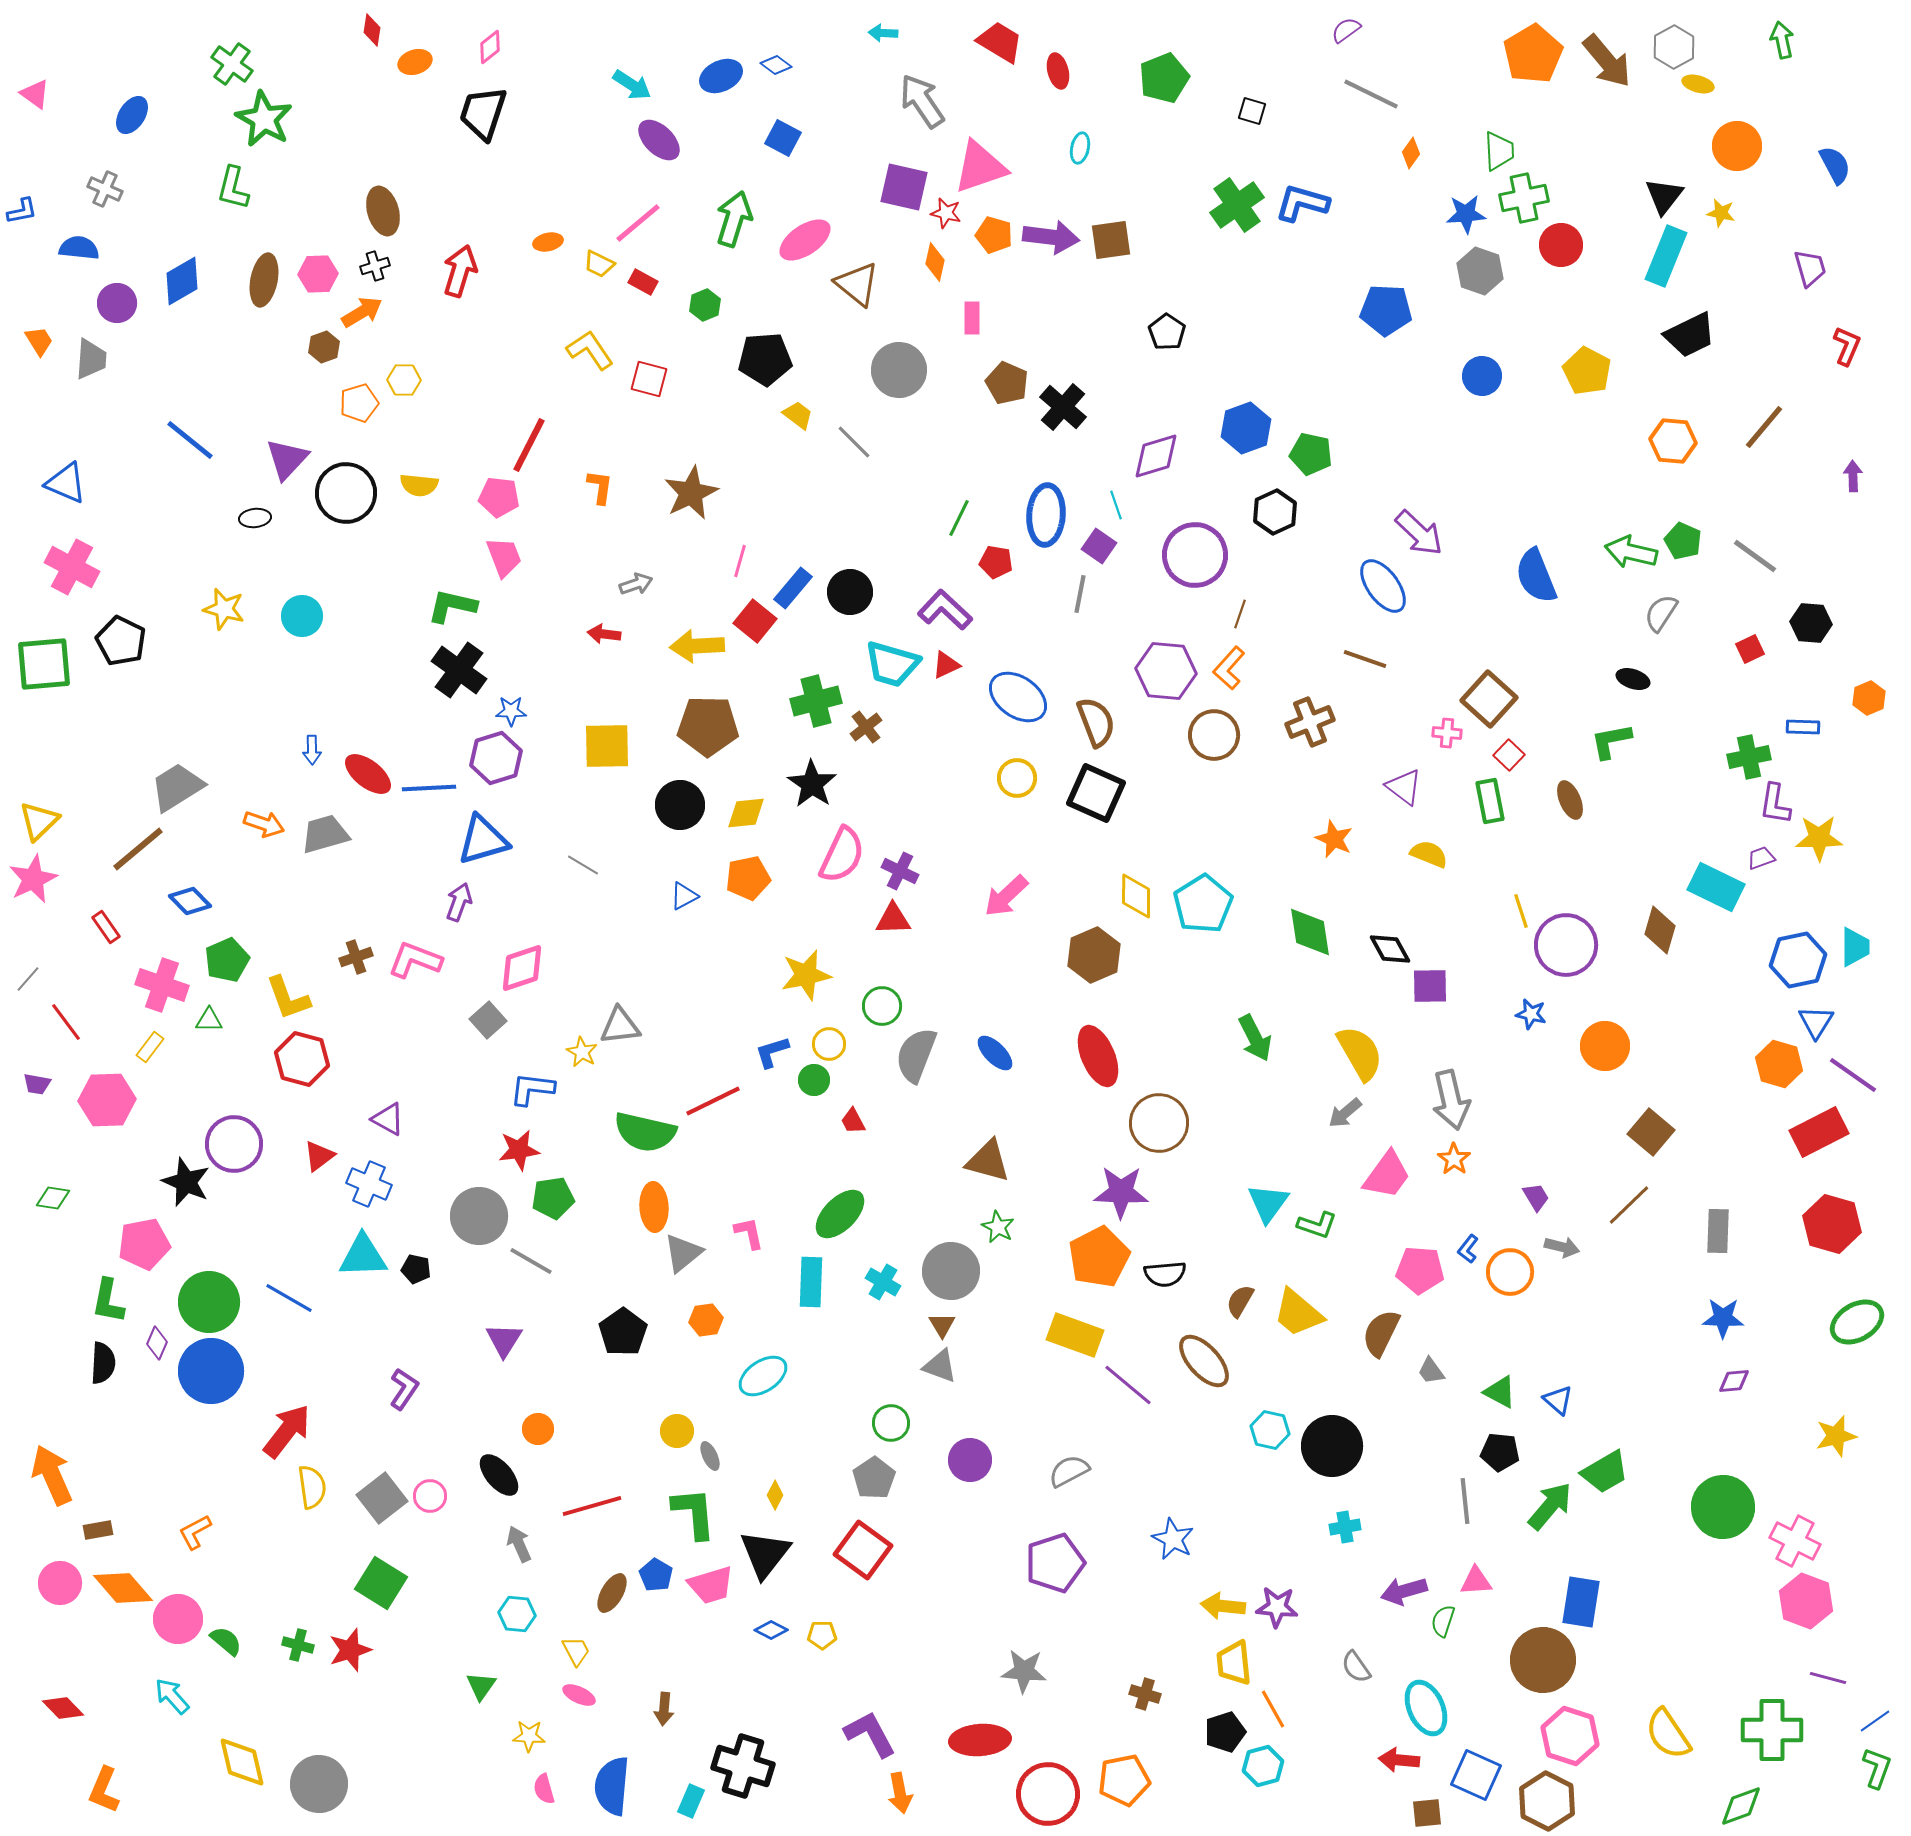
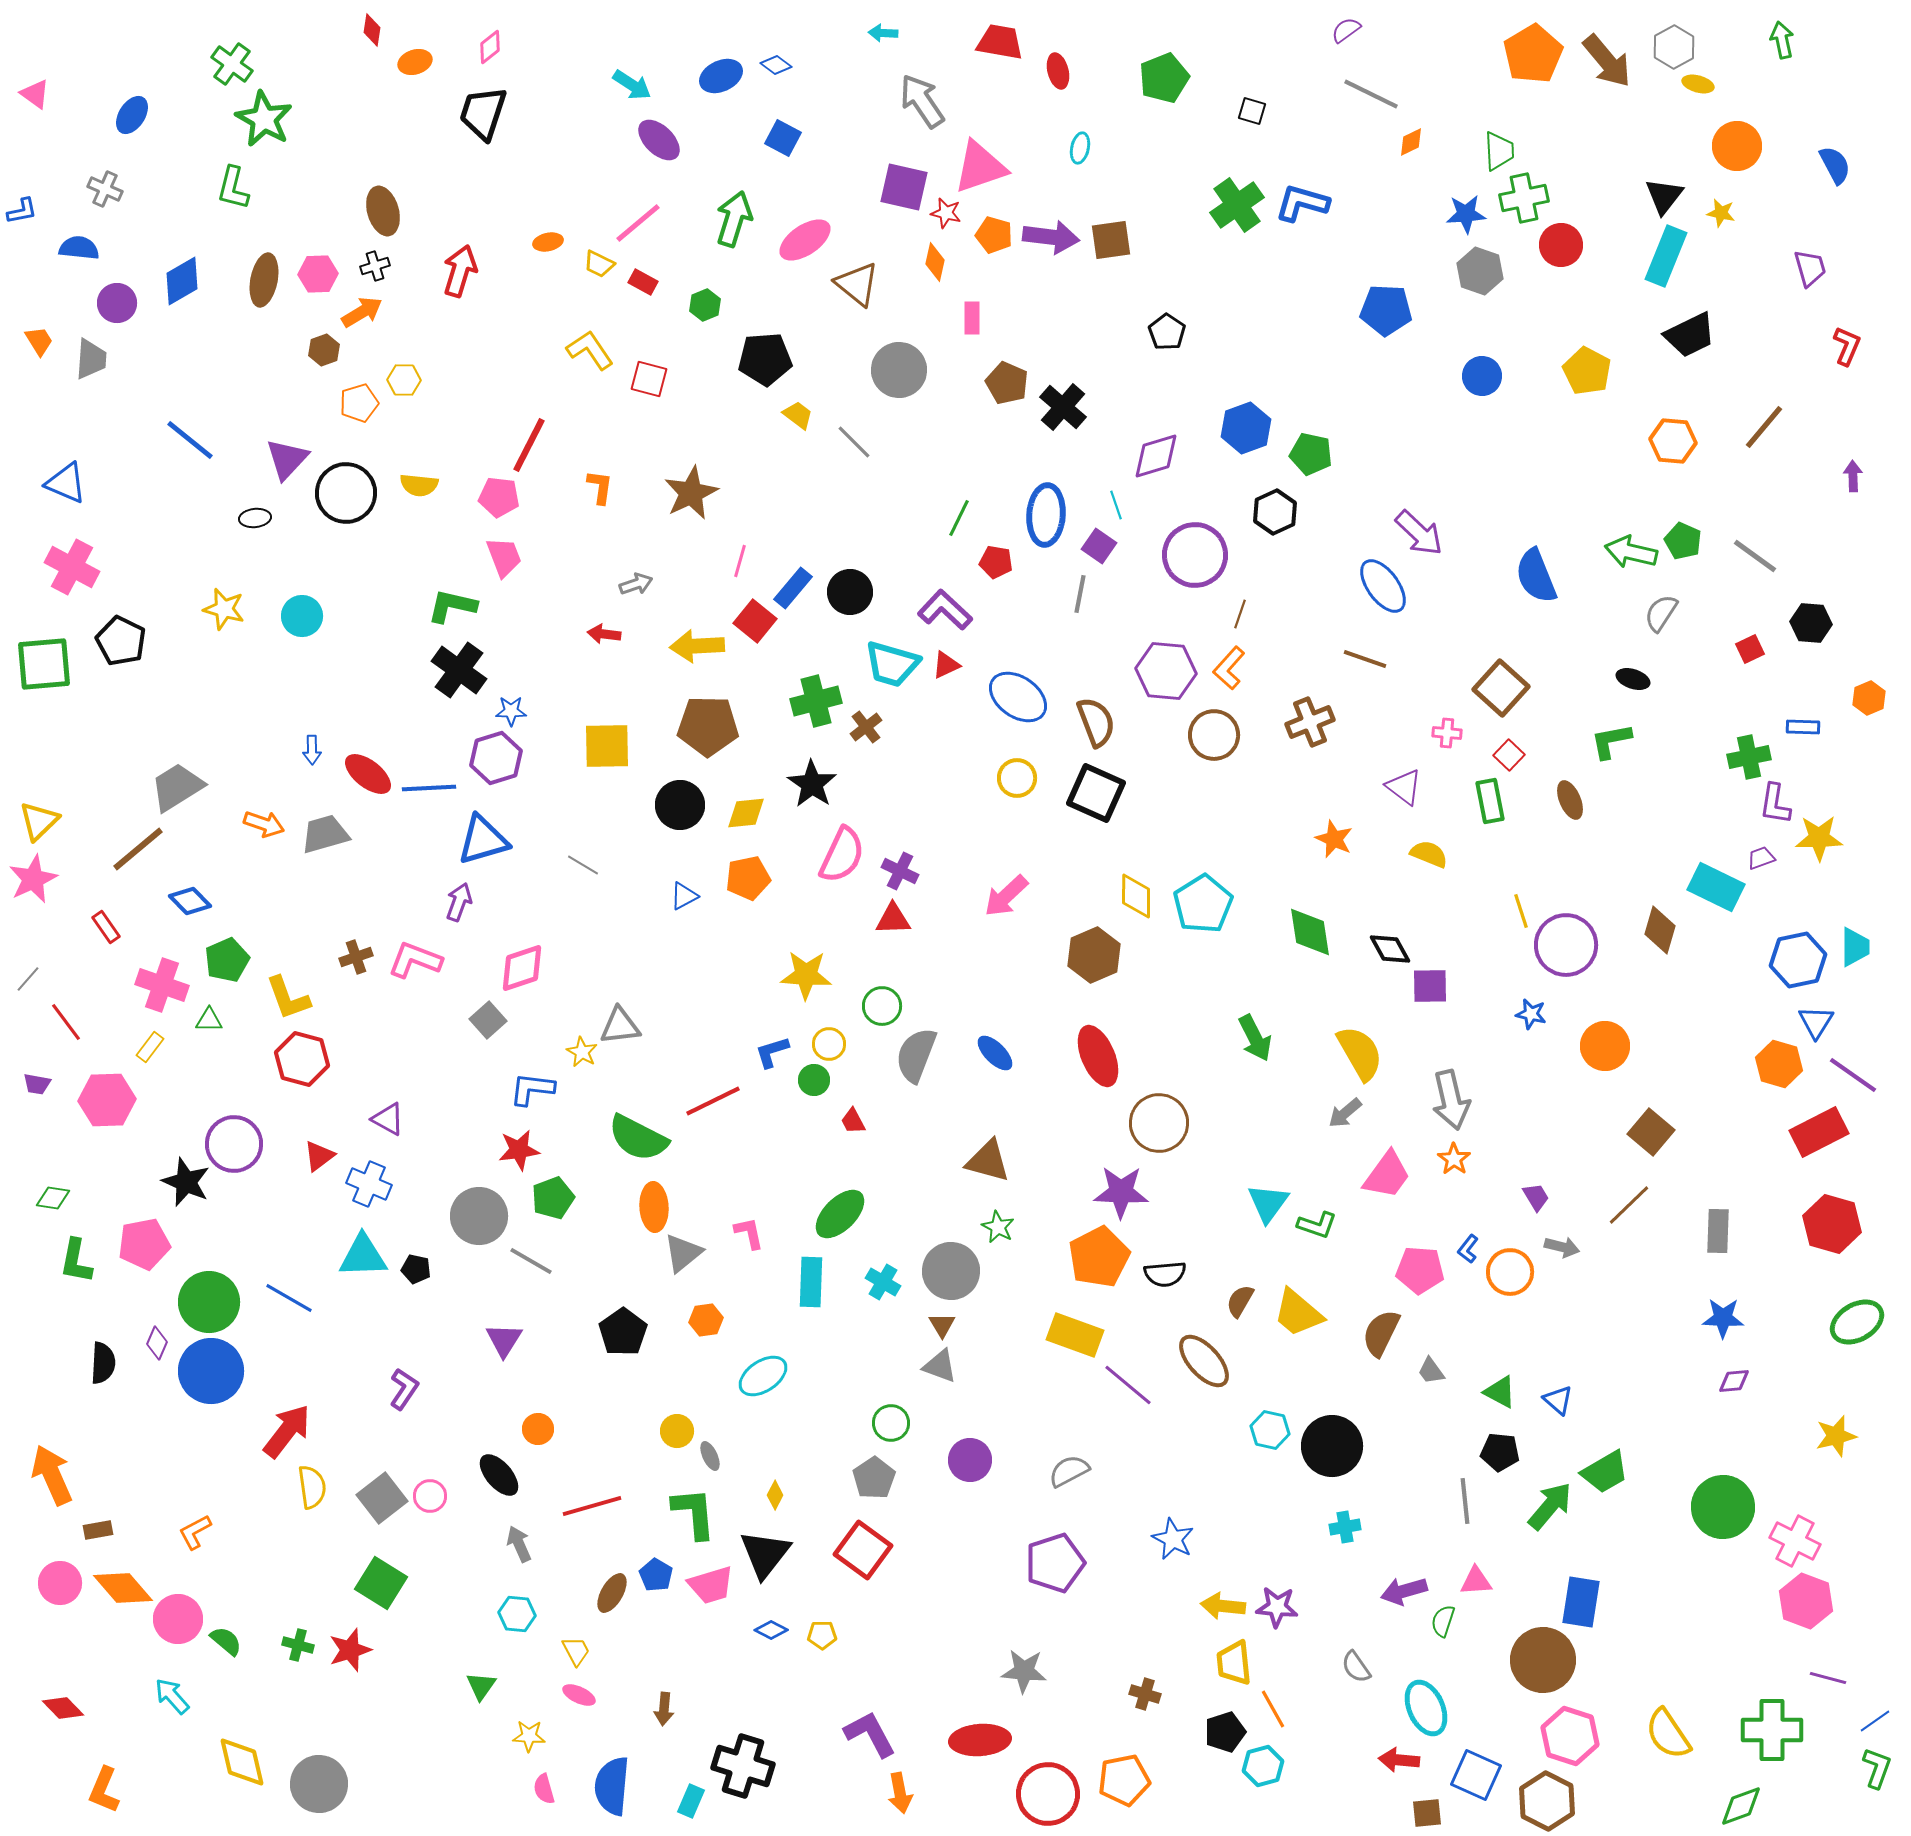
red trapezoid at (1000, 42): rotated 21 degrees counterclockwise
orange diamond at (1411, 153): moved 11 px up; rotated 28 degrees clockwise
brown hexagon at (324, 347): moved 3 px down
brown square at (1489, 699): moved 12 px right, 11 px up
yellow star at (806, 975): rotated 15 degrees clockwise
green semicircle at (645, 1132): moved 7 px left, 6 px down; rotated 14 degrees clockwise
green pentagon at (553, 1198): rotated 12 degrees counterclockwise
green L-shape at (108, 1301): moved 32 px left, 40 px up
